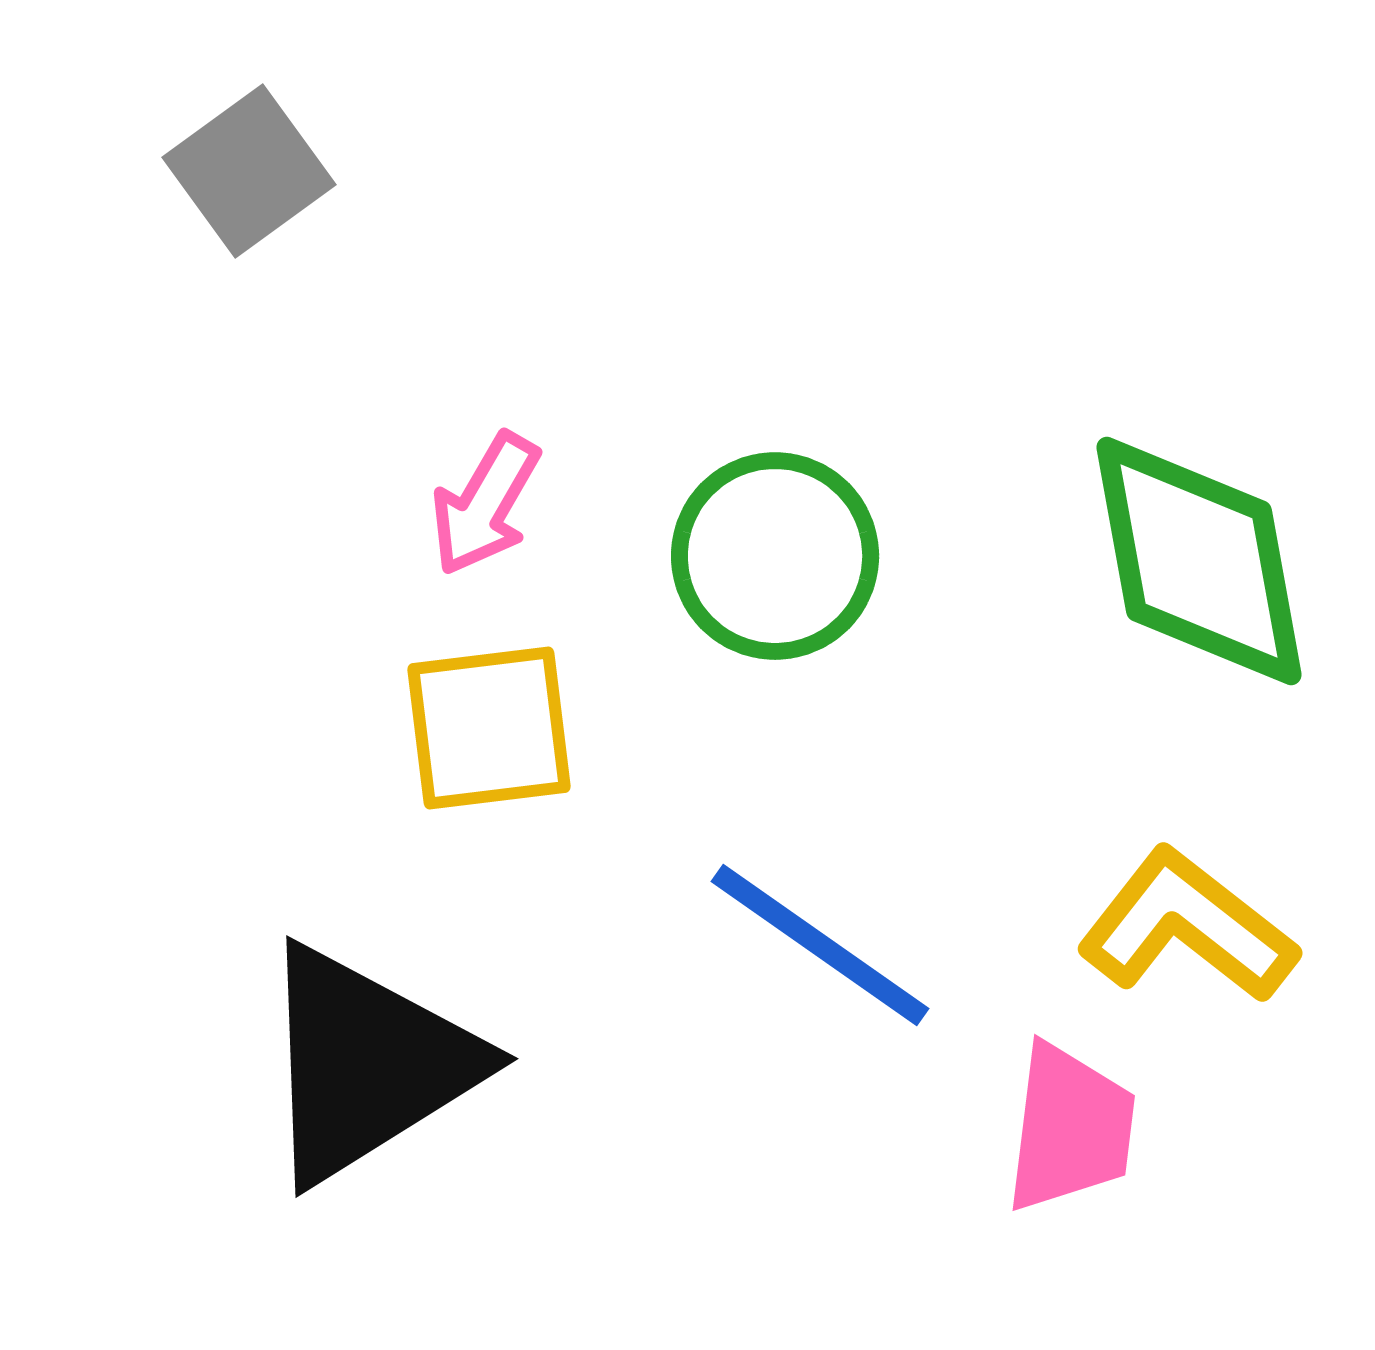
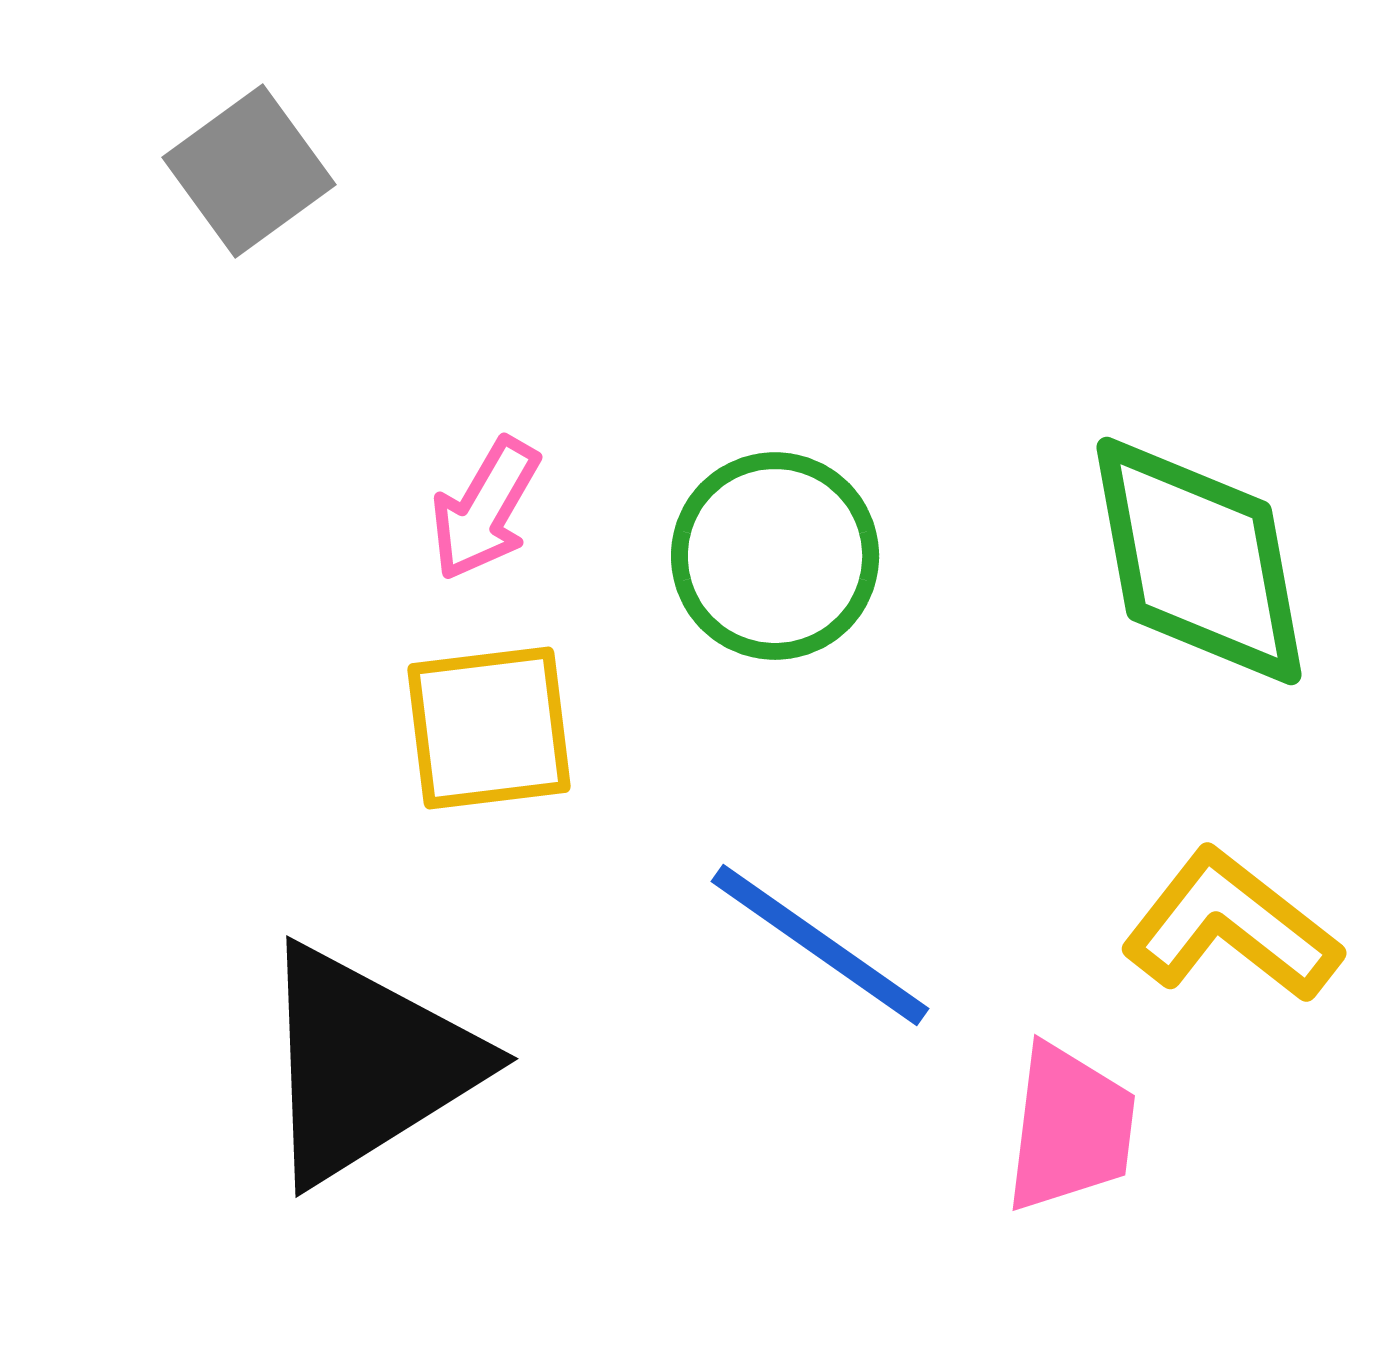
pink arrow: moved 5 px down
yellow L-shape: moved 44 px right
